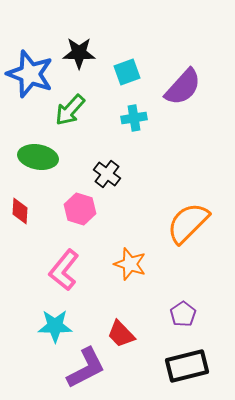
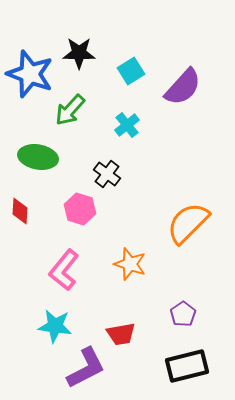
cyan square: moved 4 px right, 1 px up; rotated 12 degrees counterclockwise
cyan cross: moved 7 px left, 7 px down; rotated 30 degrees counterclockwise
cyan star: rotated 8 degrees clockwise
red trapezoid: rotated 56 degrees counterclockwise
